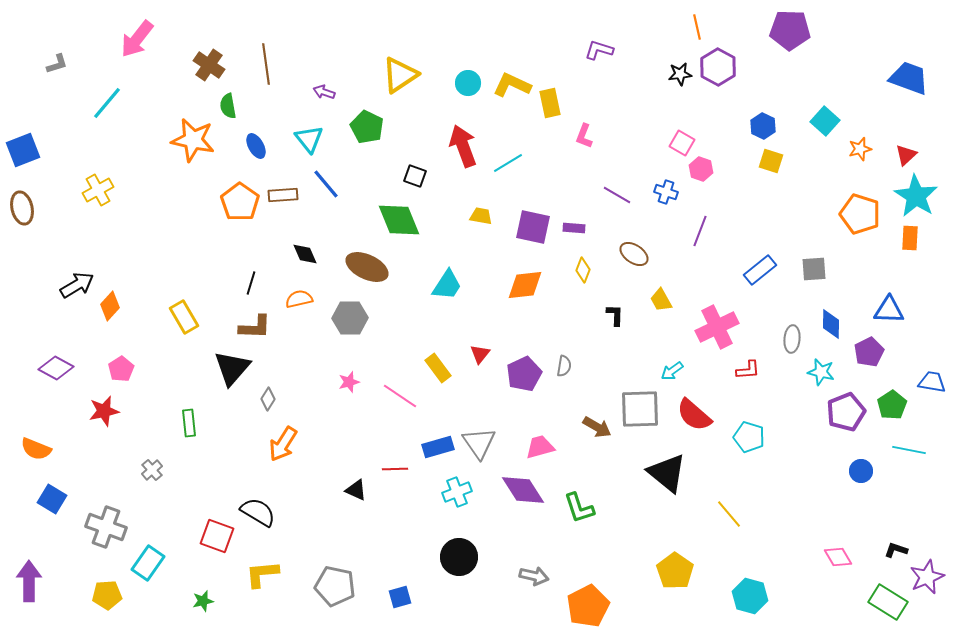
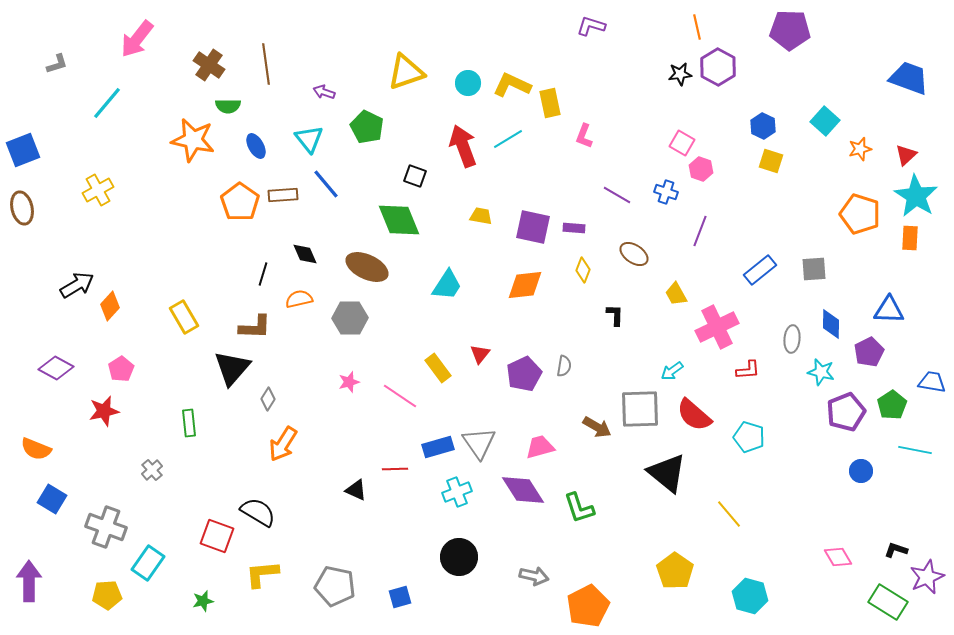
purple L-shape at (599, 50): moved 8 px left, 24 px up
yellow triangle at (400, 75): moved 6 px right, 3 px up; rotated 15 degrees clockwise
green semicircle at (228, 106): rotated 80 degrees counterclockwise
cyan line at (508, 163): moved 24 px up
black line at (251, 283): moved 12 px right, 9 px up
yellow trapezoid at (661, 300): moved 15 px right, 6 px up
cyan line at (909, 450): moved 6 px right
